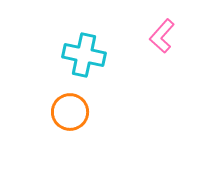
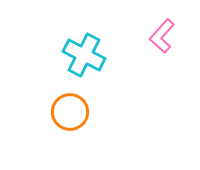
cyan cross: rotated 15 degrees clockwise
